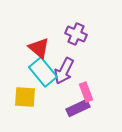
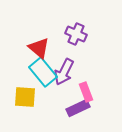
purple arrow: moved 1 px down
